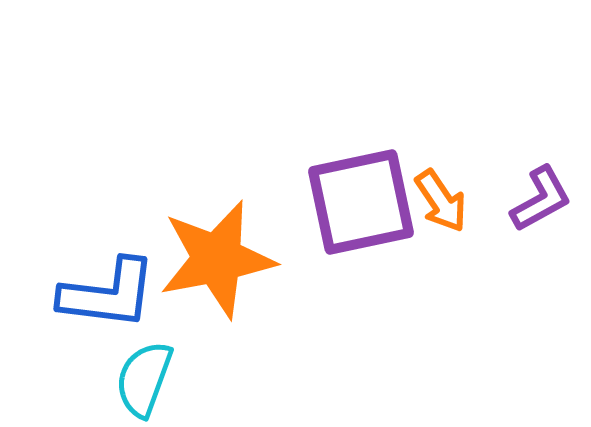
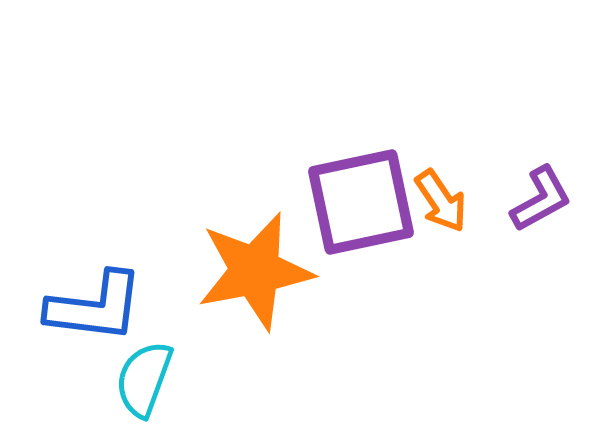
orange star: moved 38 px right, 12 px down
blue L-shape: moved 13 px left, 13 px down
